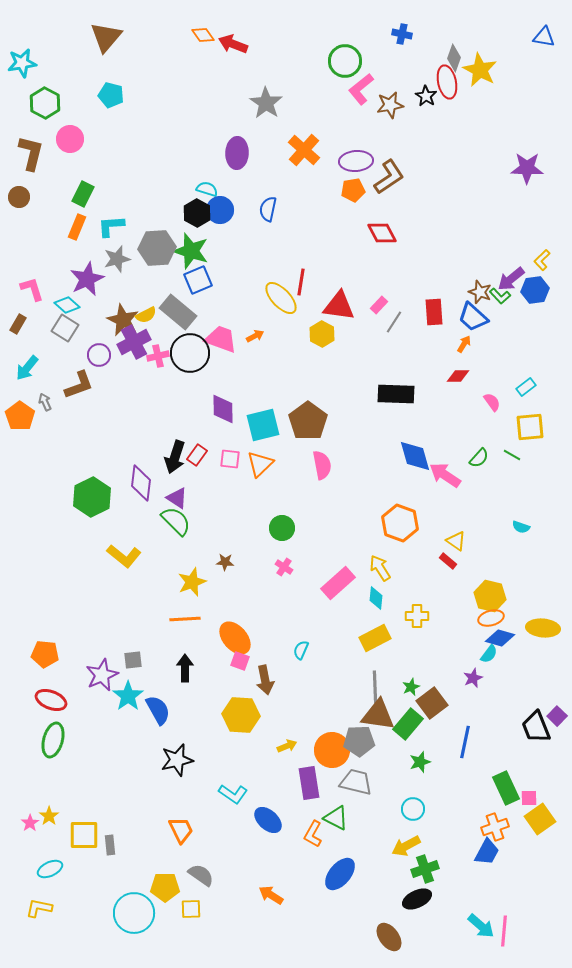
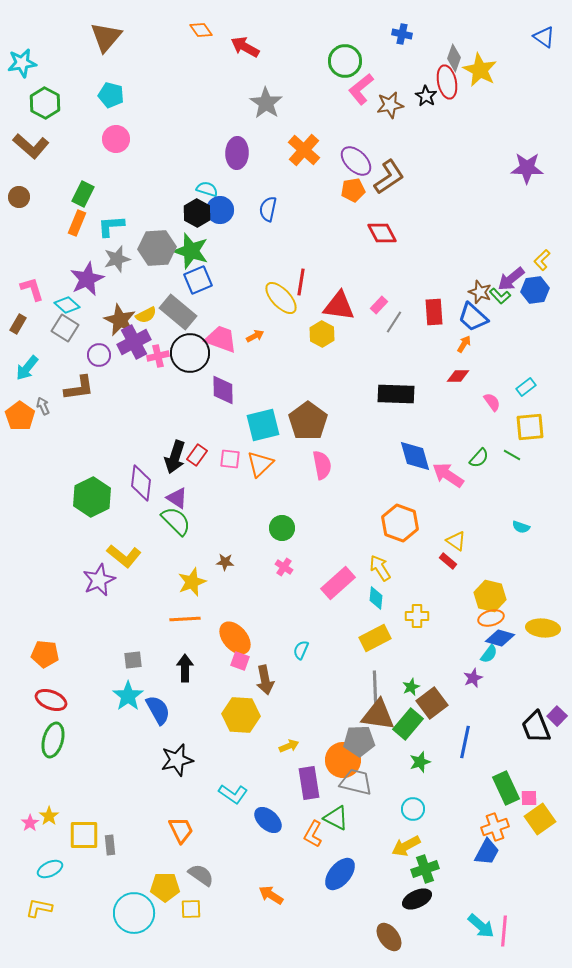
orange diamond at (203, 35): moved 2 px left, 5 px up
blue triangle at (544, 37): rotated 25 degrees clockwise
red arrow at (233, 44): moved 12 px right, 3 px down; rotated 8 degrees clockwise
pink circle at (70, 139): moved 46 px right
brown L-shape at (31, 153): moved 7 px up; rotated 117 degrees clockwise
purple ellipse at (356, 161): rotated 48 degrees clockwise
orange rectangle at (77, 227): moved 4 px up
brown star at (123, 320): moved 3 px left
brown L-shape at (79, 385): moved 3 px down; rotated 12 degrees clockwise
gray arrow at (45, 402): moved 2 px left, 4 px down
purple diamond at (223, 409): moved 19 px up
pink arrow at (445, 475): moved 3 px right
purple star at (102, 675): moved 3 px left, 95 px up
yellow arrow at (287, 746): moved 2 px right
orange circle at (332, 750): moved 11 px right, 10 px down
